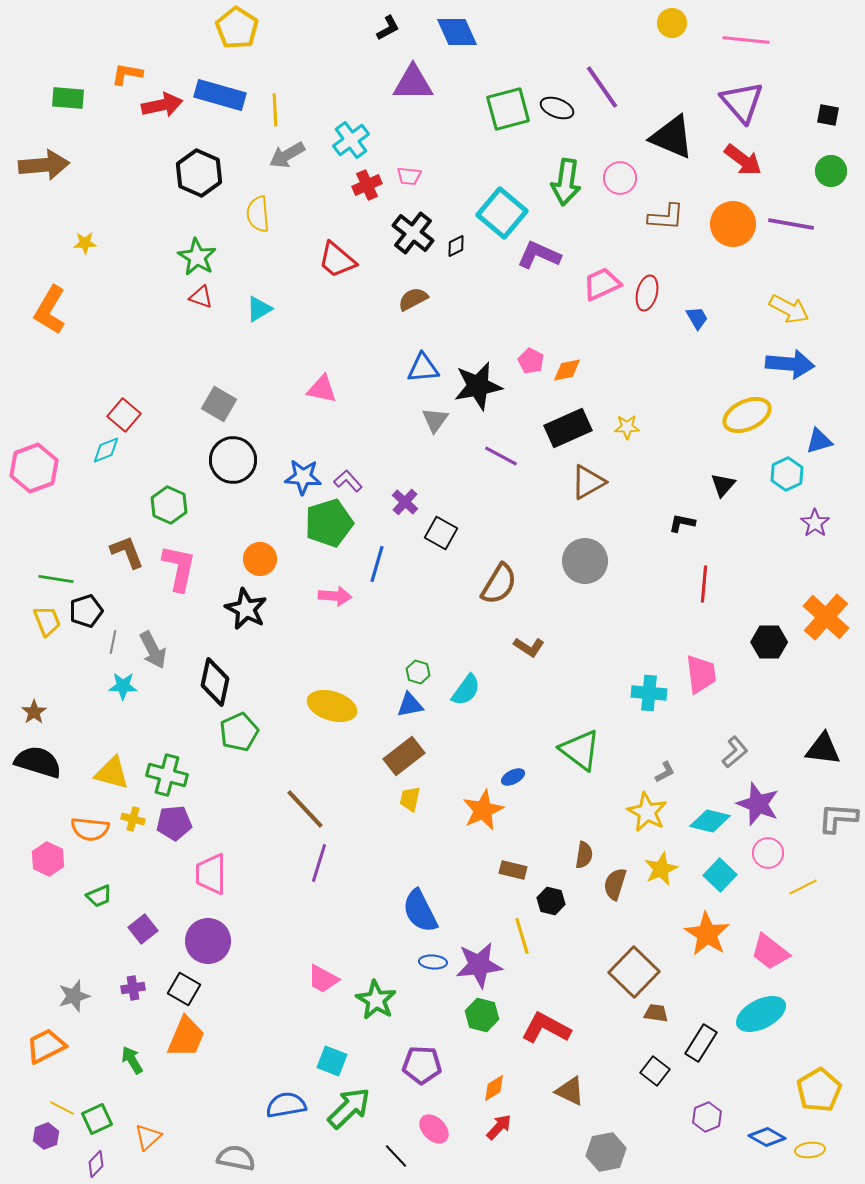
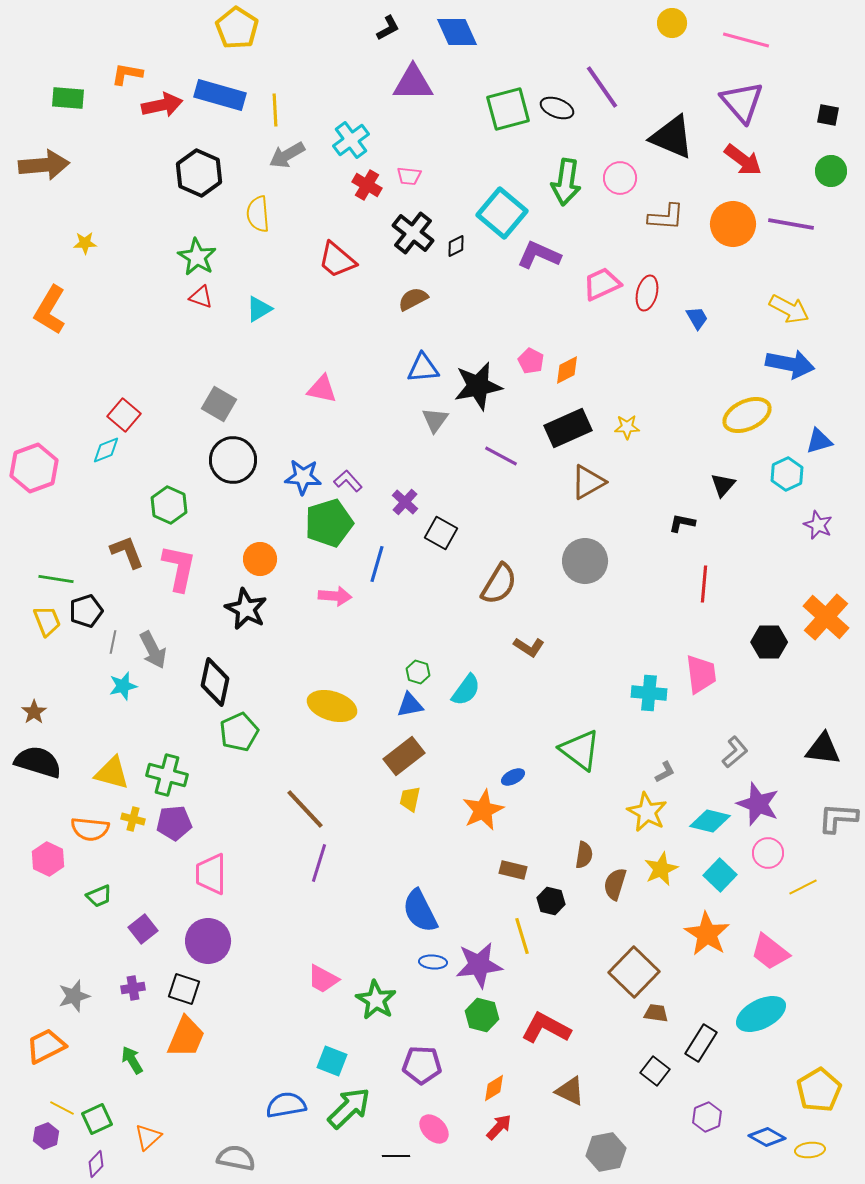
pink line at (746, 40): rotated 9 degrees clockwise
red cross at (367, 185): rotated 36 degrees counterclockwise
blue arrow at (790, 364): rotated 6 degrees clockwise
orange diamond at (567, 370): rotated 16 degrees counterclockwise
purple star at (815, 523): moved 3 px right, 2 px down; rotated 12 degrees counterclockwise
cyan star at (123, 686): rotated 16 degrees counterclockwise
black square at (184, 989): rotated 12 degrees counterclockwise
black line at (396, 1156): rotated 48 degrees counterclockwise
